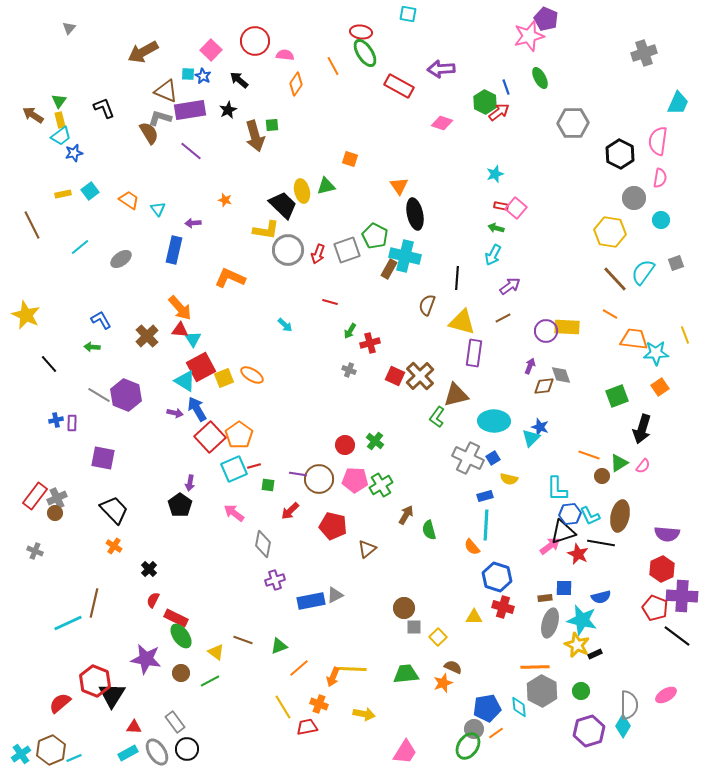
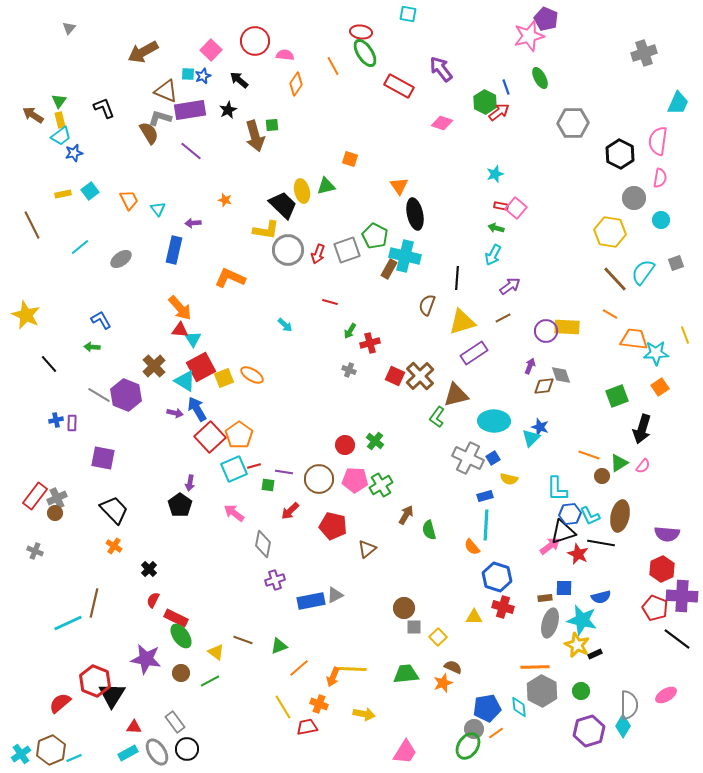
purple arrow at (441, 69): rotated 56 degrees clockwise
blue star at (203, 76): rotated 21 degrees clockwise
orange trapezoid at (129, 200): rotated 30 degrees clockwise
yellow triangle at (462, 322): rotated 32 degrees counterclockwise
brown cross at (147, 336): moved 7 px right, 30 px down
purple rectangle at (474, 353): rotated 48 degrees clockwise
purple line at (298, 474): moved 14 px left, 2 px up
black line at (677, 636): moved 3 px down
